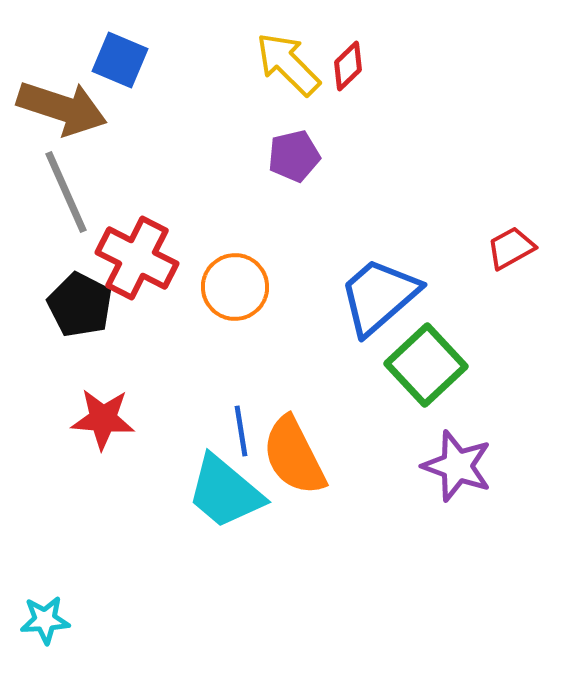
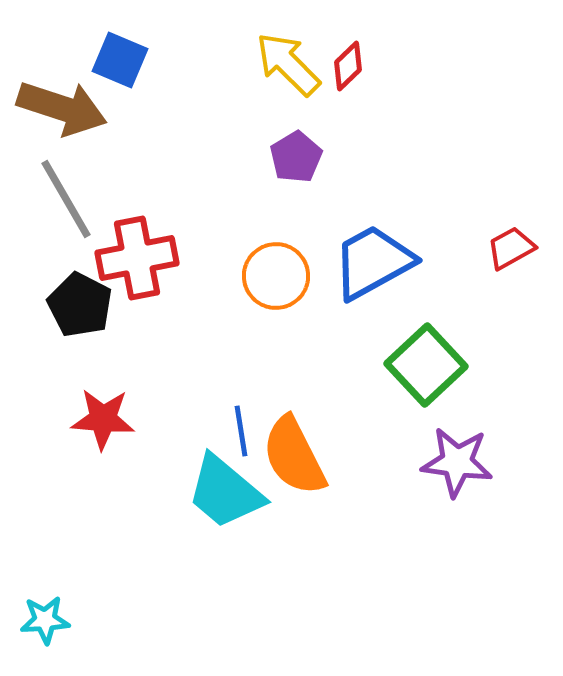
purple pentagon: moved 2 px right, 1 px down; rotated 18 degrees counterclockwise
gray line: moved 7 px down; rotated 6 degrees counterclockwise
red cross: rotated 38 degrees counterclockwise
orange circle: moved 41 px right, 11 px up
blue trapezoid: moved 6 px left, 34 px up; rotated 12 degrees clockwise
purple star: moved 4 px up; rotated 12 degrees counterclockwise
